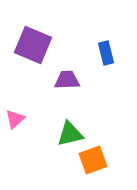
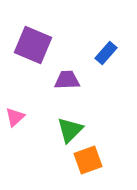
blue rectangle: rotated 55 degrees clockwise
pink triangle: moved 2 px up
green triangle: moved 4 px up; rotated 32 degrees counterclockwise
orange square: moved 5 px left
